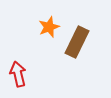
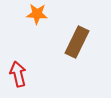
orange star: moved 12 px left, 13 px up; rotated 25 degrees clockwise
